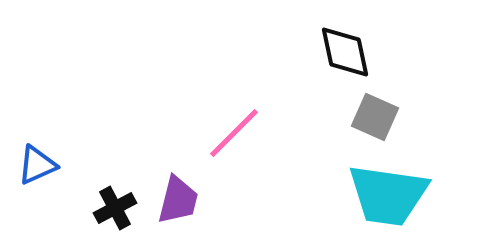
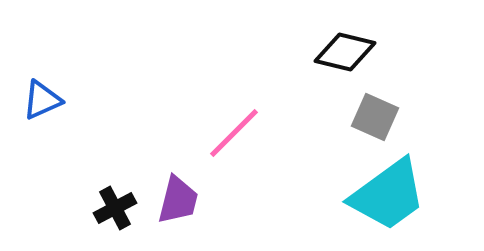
black diamond: rotated 64 degrees counterclockwise
blue triangle: moved 5 px right, 65 px up
cyan trapezoid: rotated 44 degrees counterclockwise
